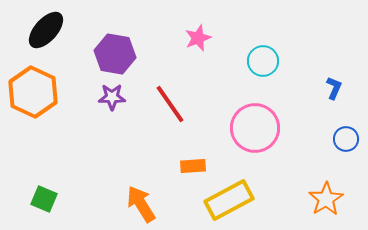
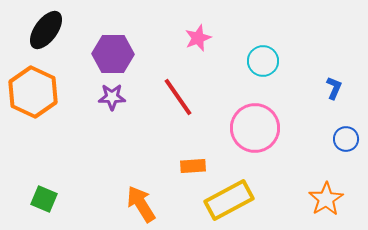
black ellipse: rotated 6 degrees counterclockwise
purple hexagon: moved 2 px left; rotated 9 degrees counterclockwise
red line: moved 8 px right, 7 px up
